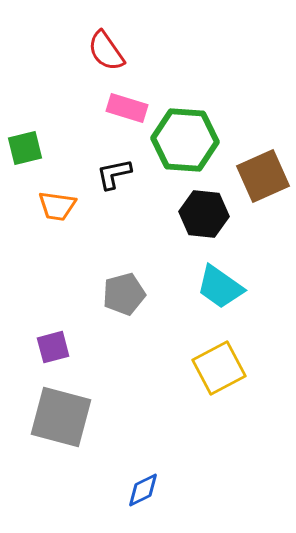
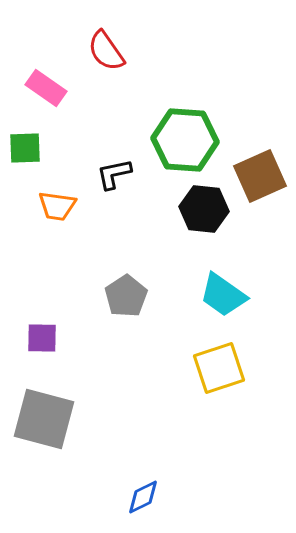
pink rectangle: moved 81 px left, 20 px up; rotated 18 degrees clockwise
green square: rotated 12 degrees clockwise
brown square: moved 3 px left
black hexagon: moved 5 px up
cyan trapezoid: moved 3 px right, 8 px down
gray pentagon: moved 2 px right, 2 px down; rotated 18 degrees counterclockwise
purple square: moved 11 px left, 9 px up; rotated 16 degrees clockwise
yellow square: rotated 10 degrees clockwise
gray square: moved 17 px left, 2 px down
blue diamond: moved 7 px down
